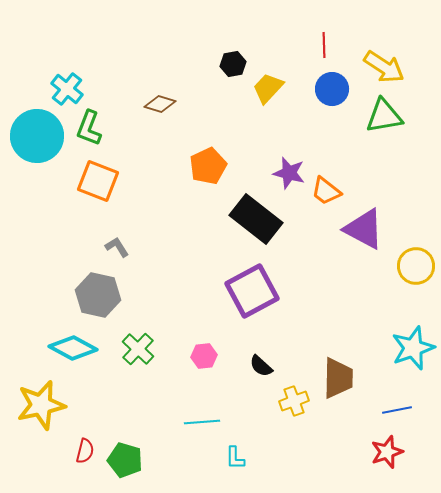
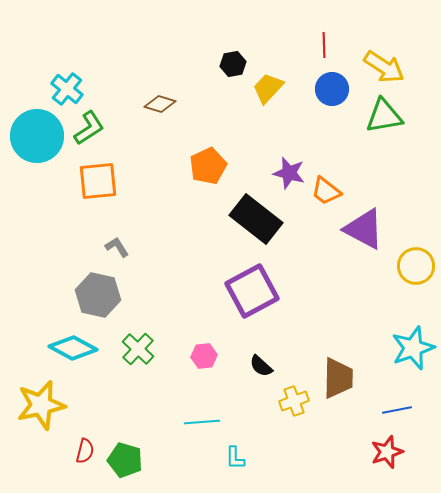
green L-shape: rotated 144 degrees counterclockwise
orange square: rotated 27 degrees counterclockwise
